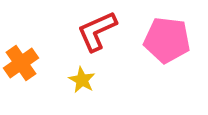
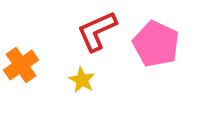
pink pentagon: moved 11 px left, 4 px down; rotated 18 degrees clockwise
orange cross: moved 2 px down
